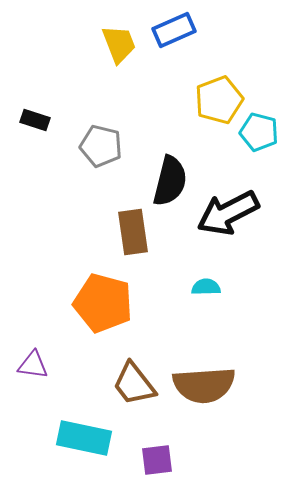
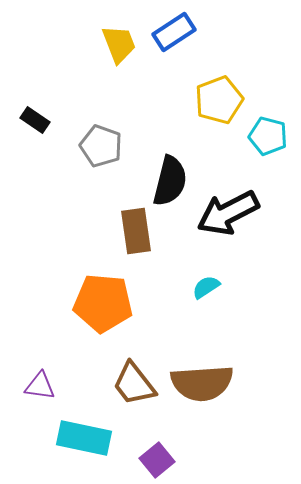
blue rectangle: moved 2 px down; rotated 9 degrees counterclockwise
black rectangle: rotated 16 degrees clockwise
cyan pentagon: moved 9 px right, 4 px down
gray pentagon: rotated 6 degrees clockwise
brown rectangle: moved 3 px right, 1 px up
cyan semicircle: rotated 32 degrees counterclockwise
orange pentagon: rotated 10 degrees counterclockwise
purple triangle: moved 7 px right, 21 px down
brown semicircle: moved 2 px left, 2 px up
purple square: rotated 32 degrees counterclockwise
